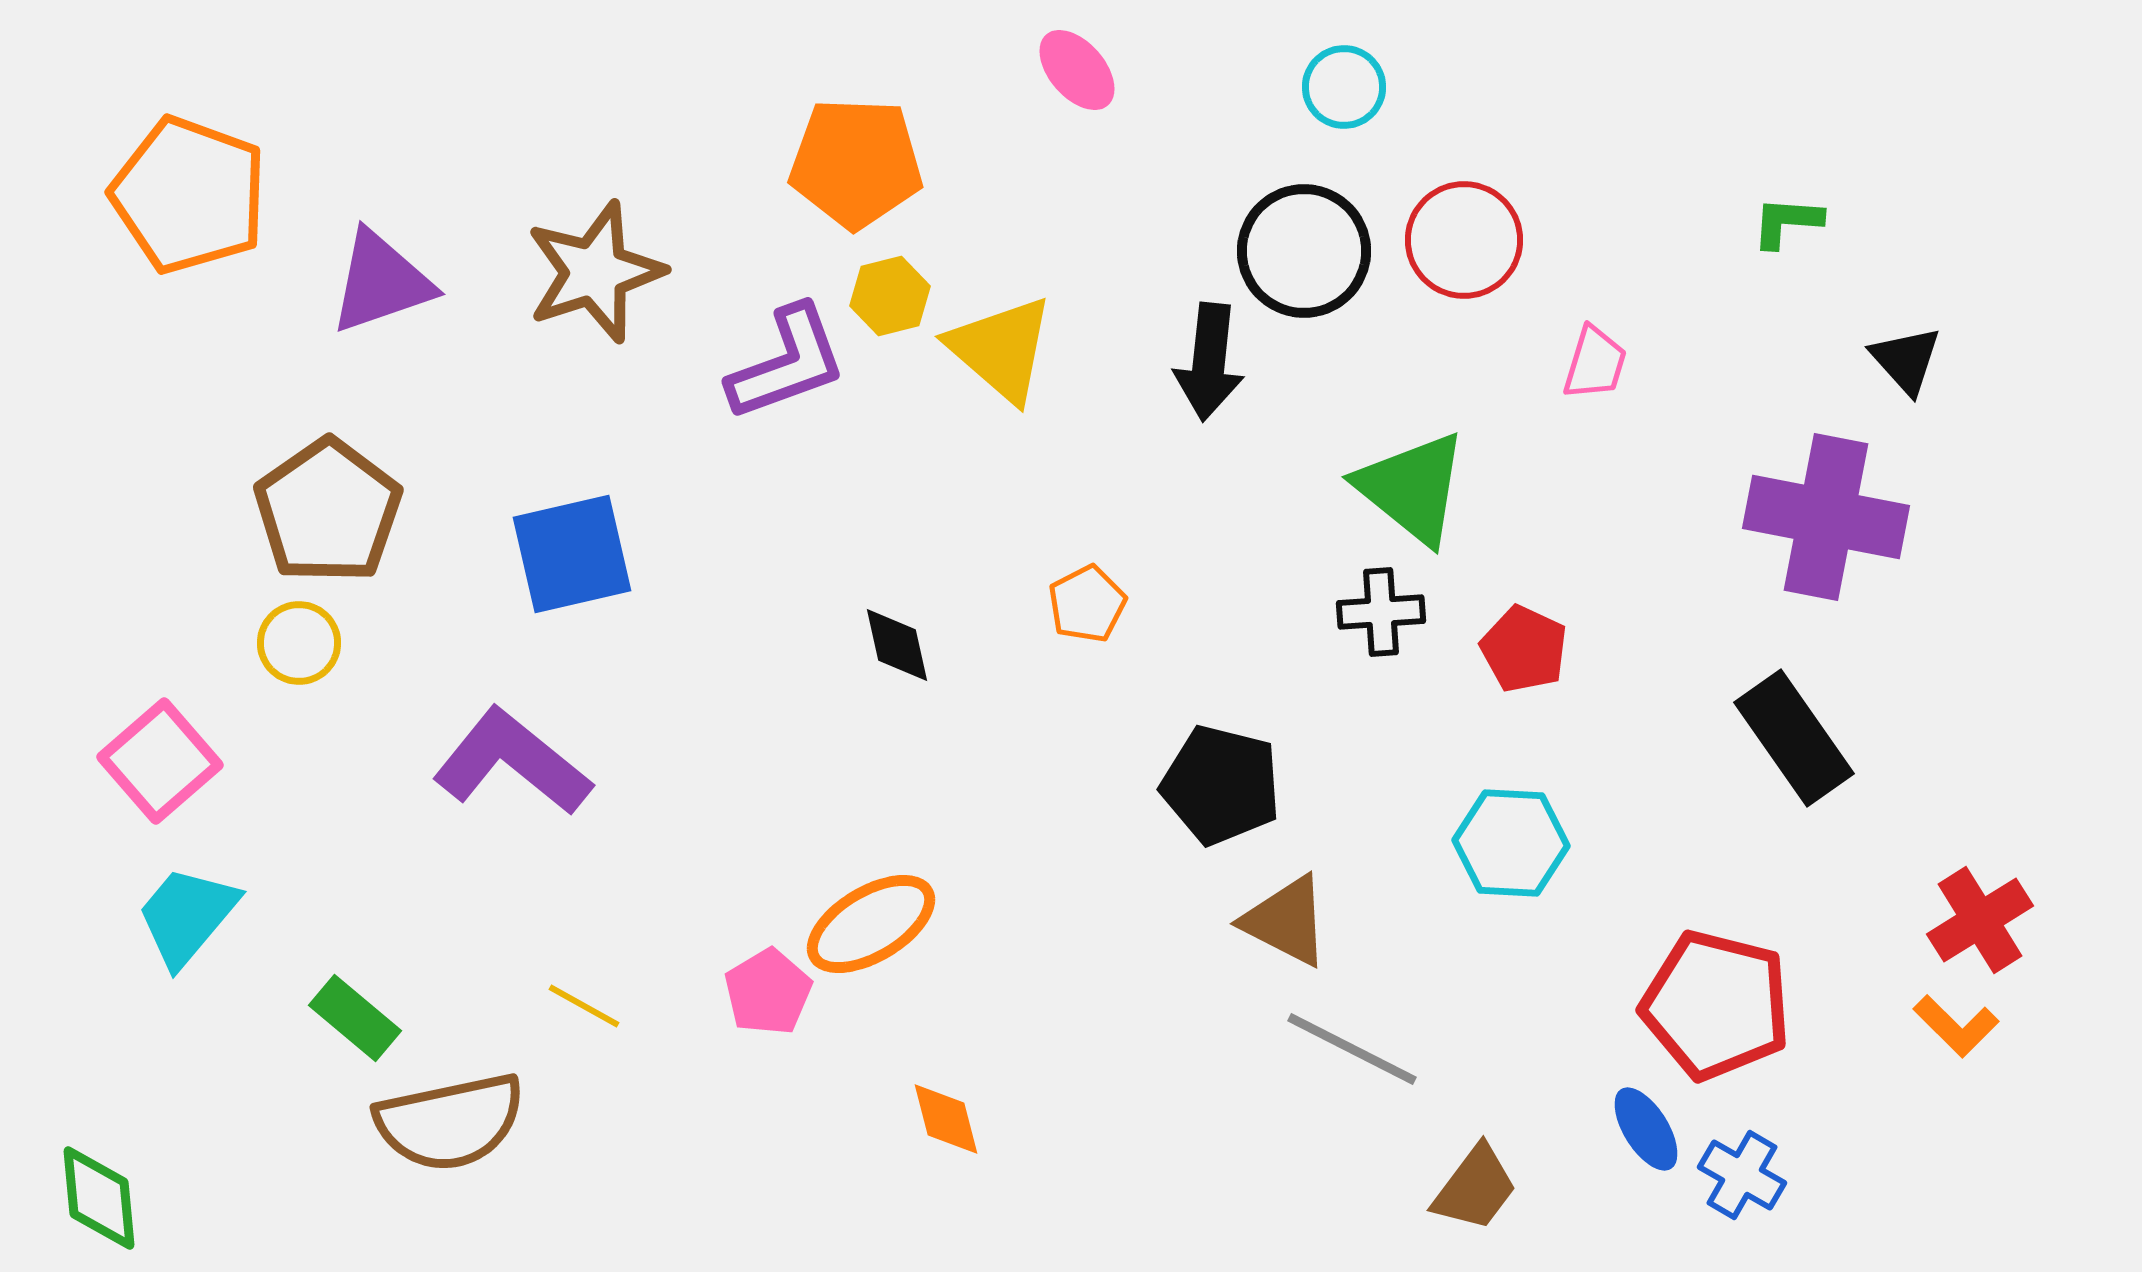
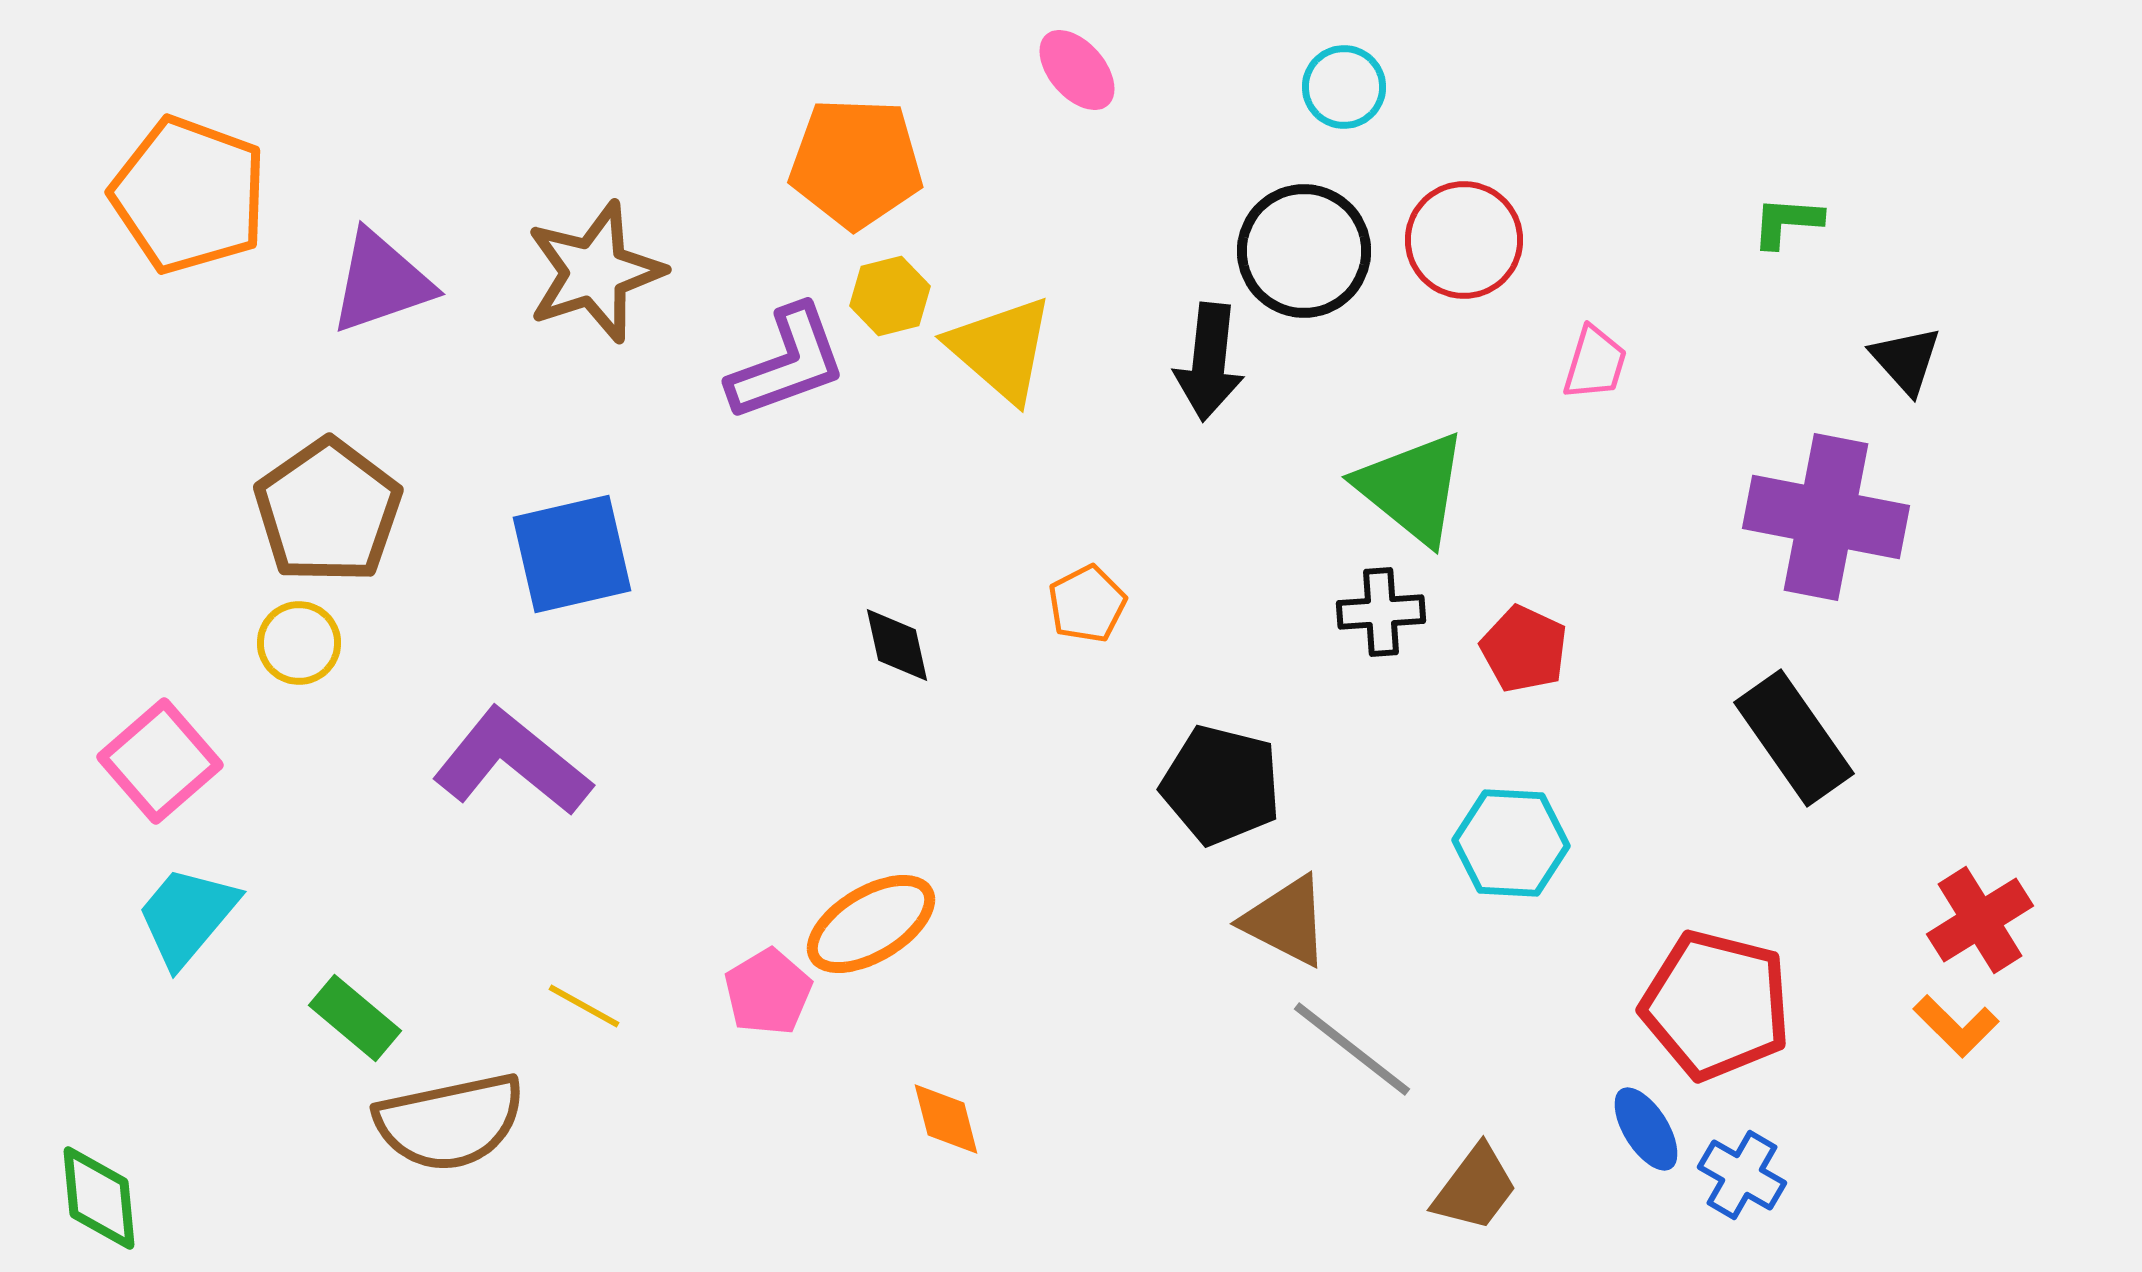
gray line at (1352, 1049): rotated 11 degrees clockwise
